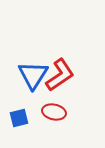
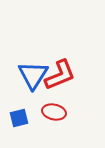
red L-shape: rotated 12 degrees clockwise
